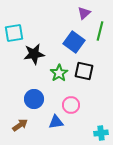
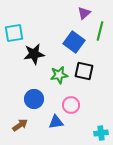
green star: moved 2 px down; rotated 24 degrees clockwise
